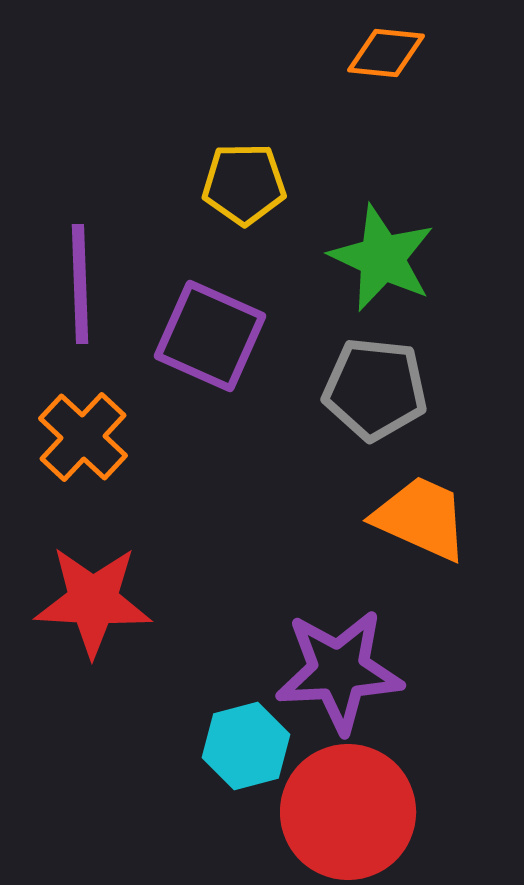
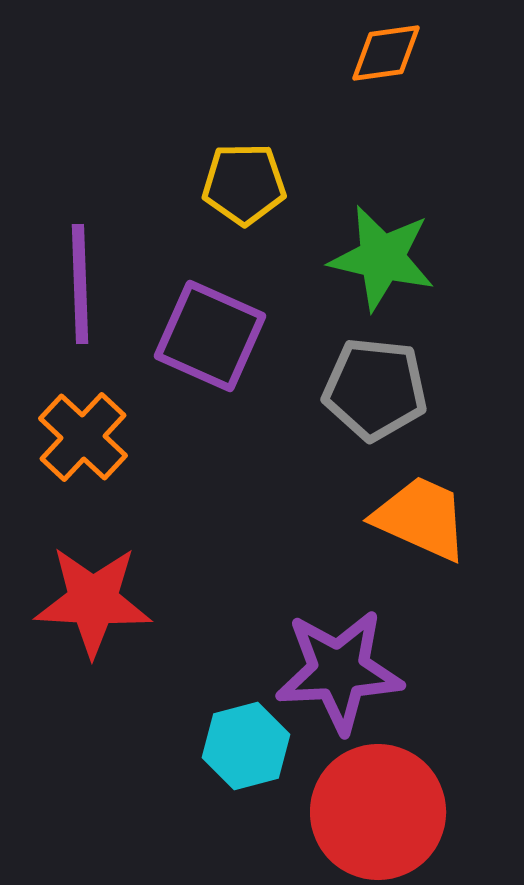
orange diamond: rotated 14 degrees counterclockwise
green star: rotated 12 degrees counterclockwise
red circle: moved 30 px right
